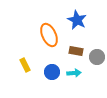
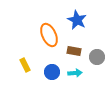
brown rectangle: moved 2 px left
cyan arrow: moved 1 px right
